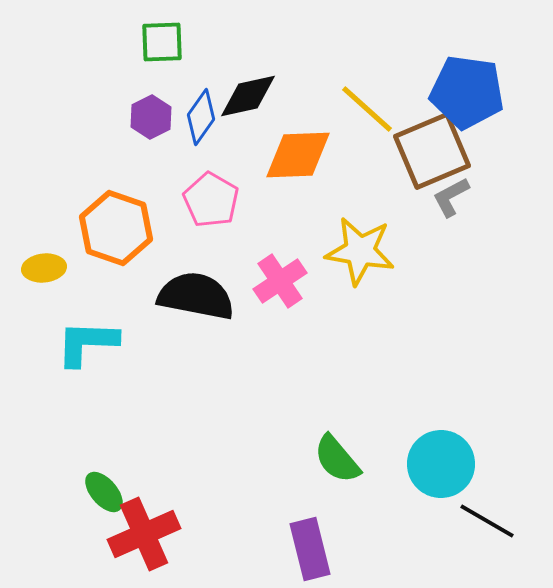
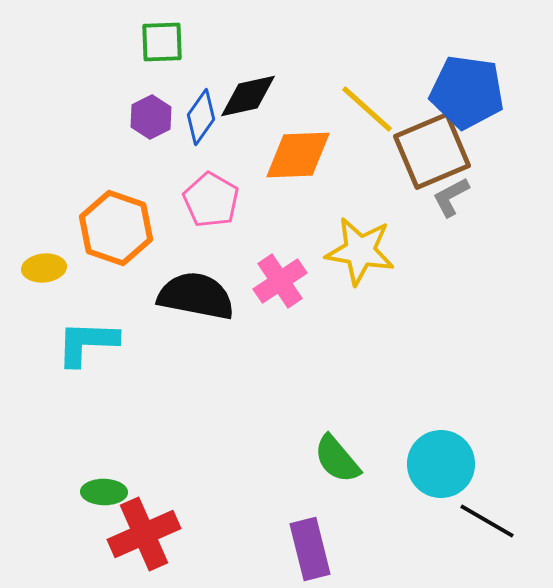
green ellipse: rotated 48 degrees counterclockwise
